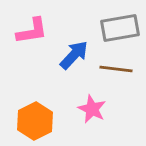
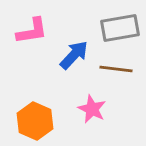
orange hexagon: rotated 9 degrees counterclockwise
